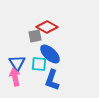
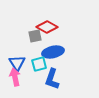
blue ellipse: moved 3 px right, 2 px up; rotated 55 degrees counterclockwise
cyan square: rotated 21 degrees counterclockwise
blue L-shape: moved 1 px up
